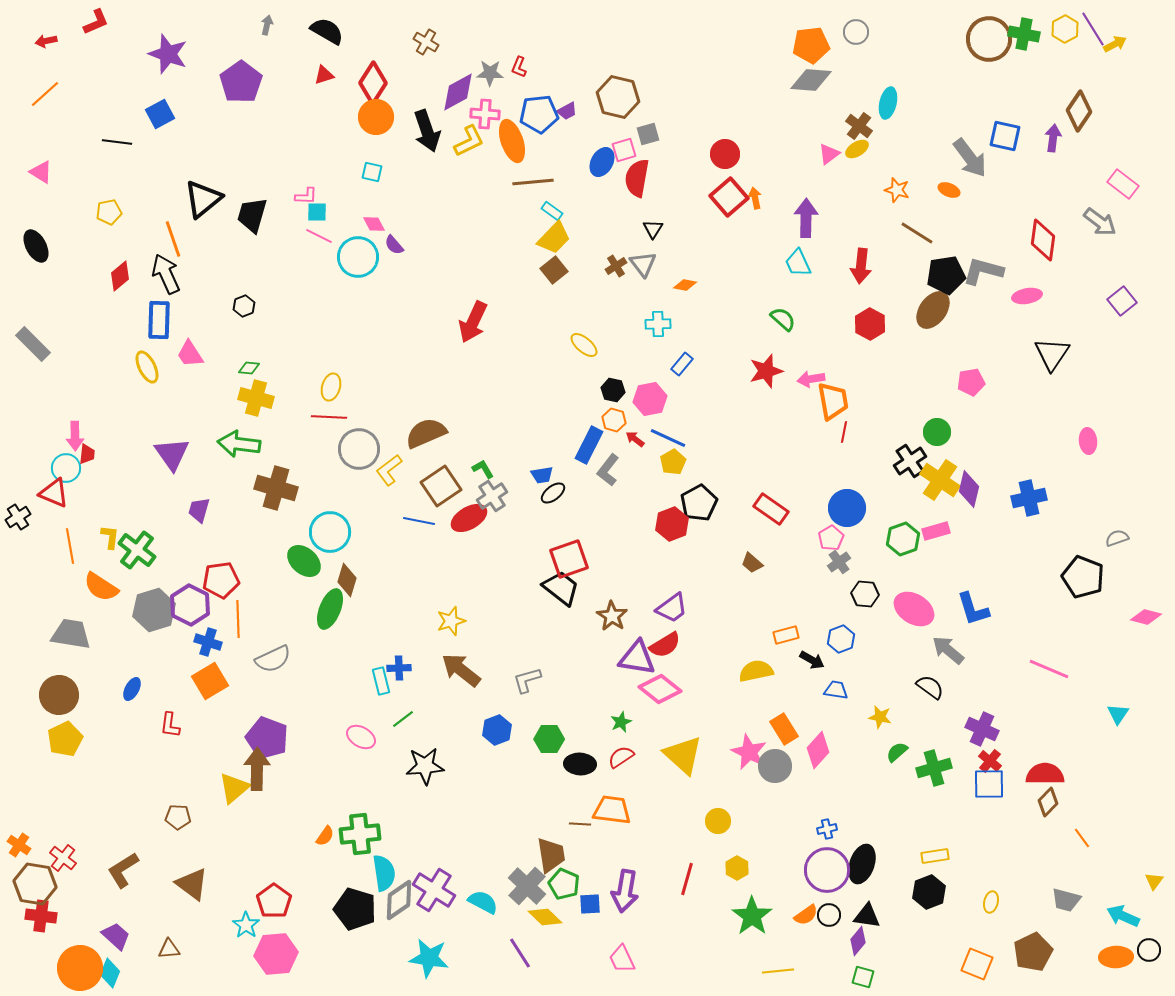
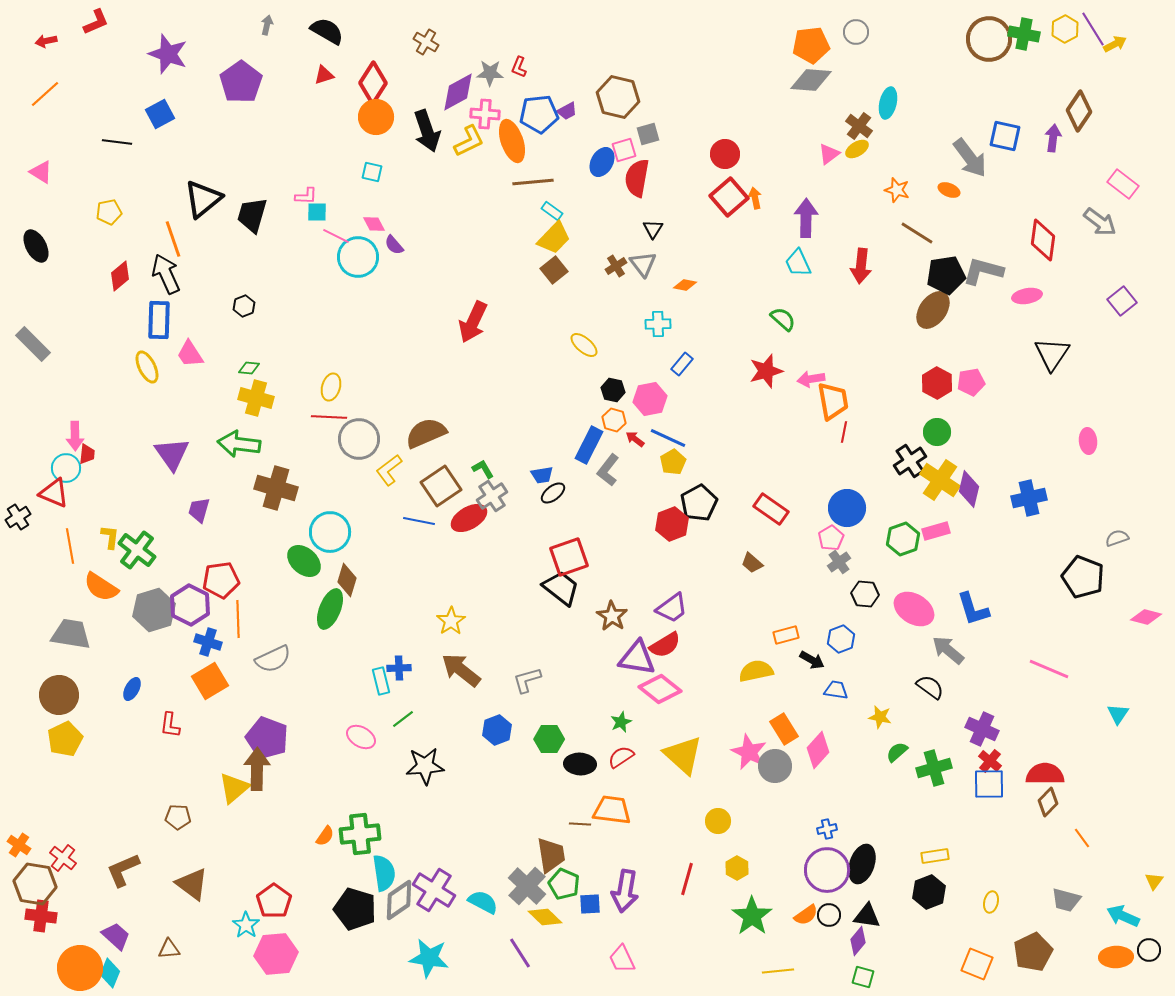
pink line at (319, 236): moved 17 px right
red hexagon at (870, 324): moved 67 px right, 59 px down
gray circle at (359, 449): moved 10 px up
red square at (569, 559): moved 2 px up
yellow star at (451, 621): rotated 16 degrees counterclockwise
brown L-shape at (123, 870): rotated 9 degrees clockwise
